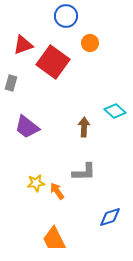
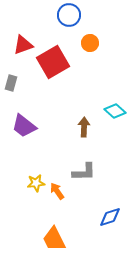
blue circle: moved 3 px right, 1 px up
red square: rotated 24 degrees clockwise
purple trapezoid: moved 3 px left, 1 px up
